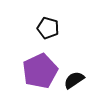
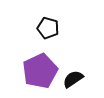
black semicircle: moved 1 px left, 1 px up
